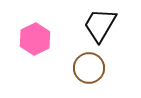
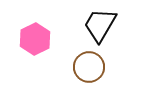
brown circle: moved 1 px up
